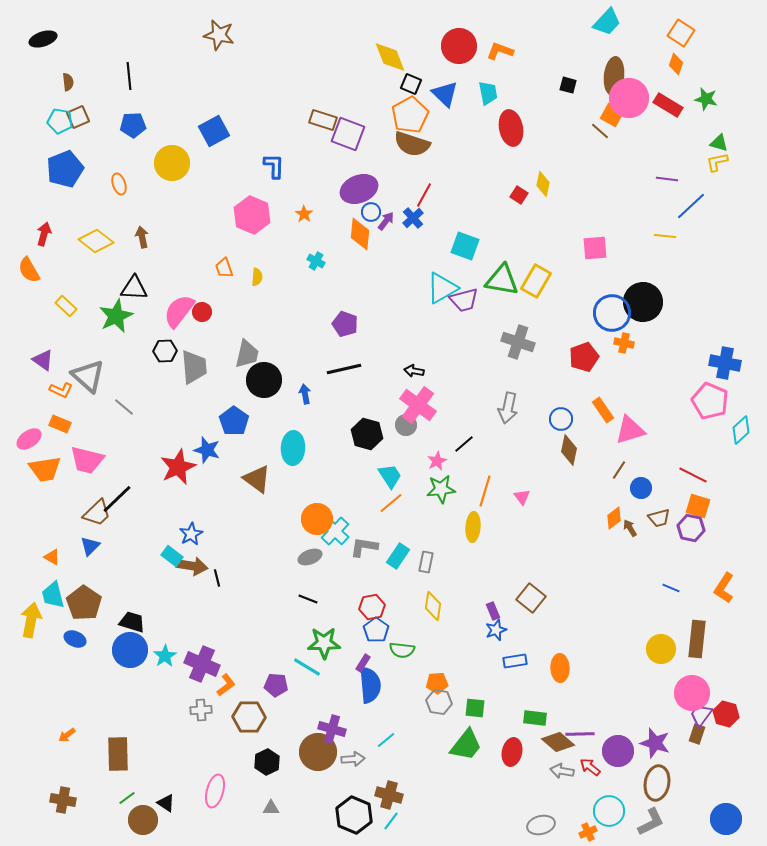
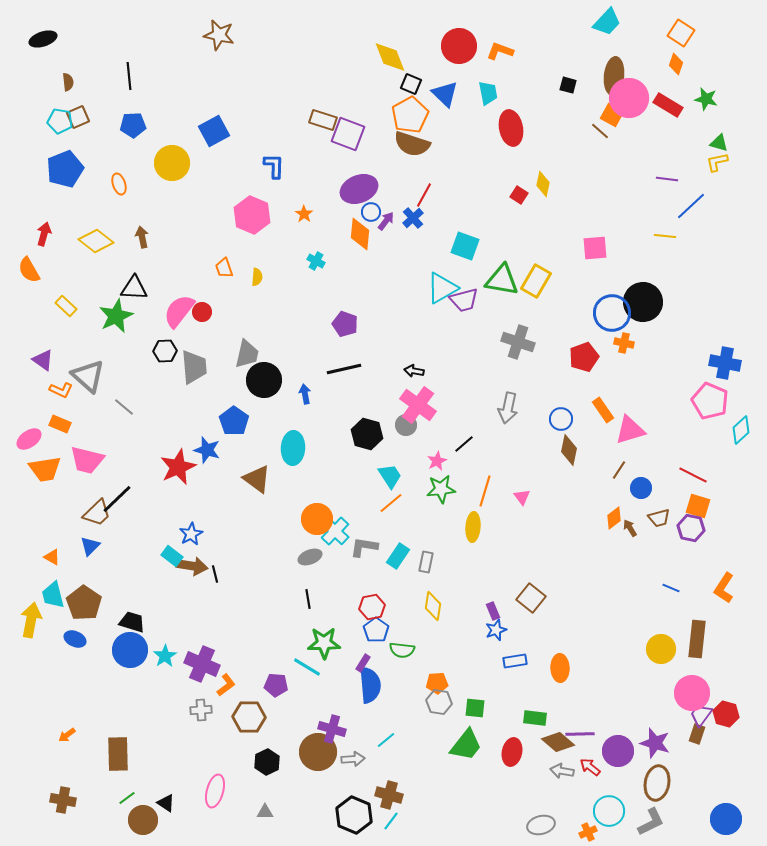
black line at (217, 578): moved 2 px left, 4 px up
black line at (308, 599): rotated 60 degrees clockwise
gray triangle at (271, 808): moved 6 px left, 4 px down
